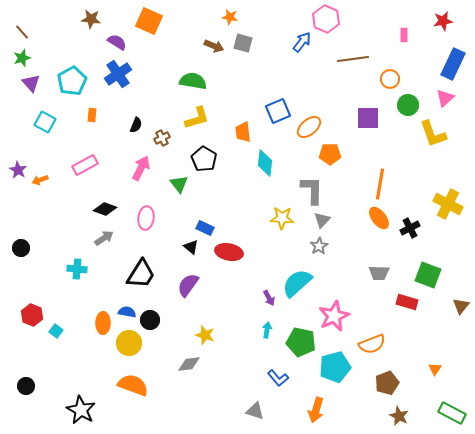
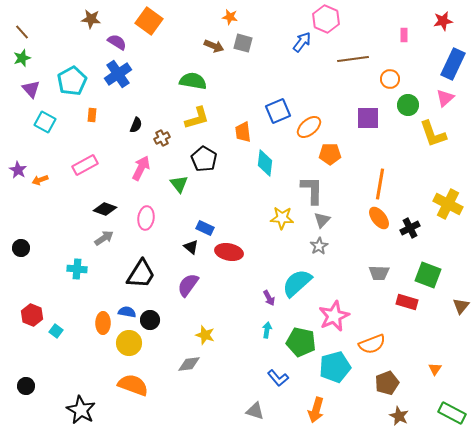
orange square at (149, 21): rotated 12 degrees clockwise
purple triangle at (31, 83): moved 6 px down
